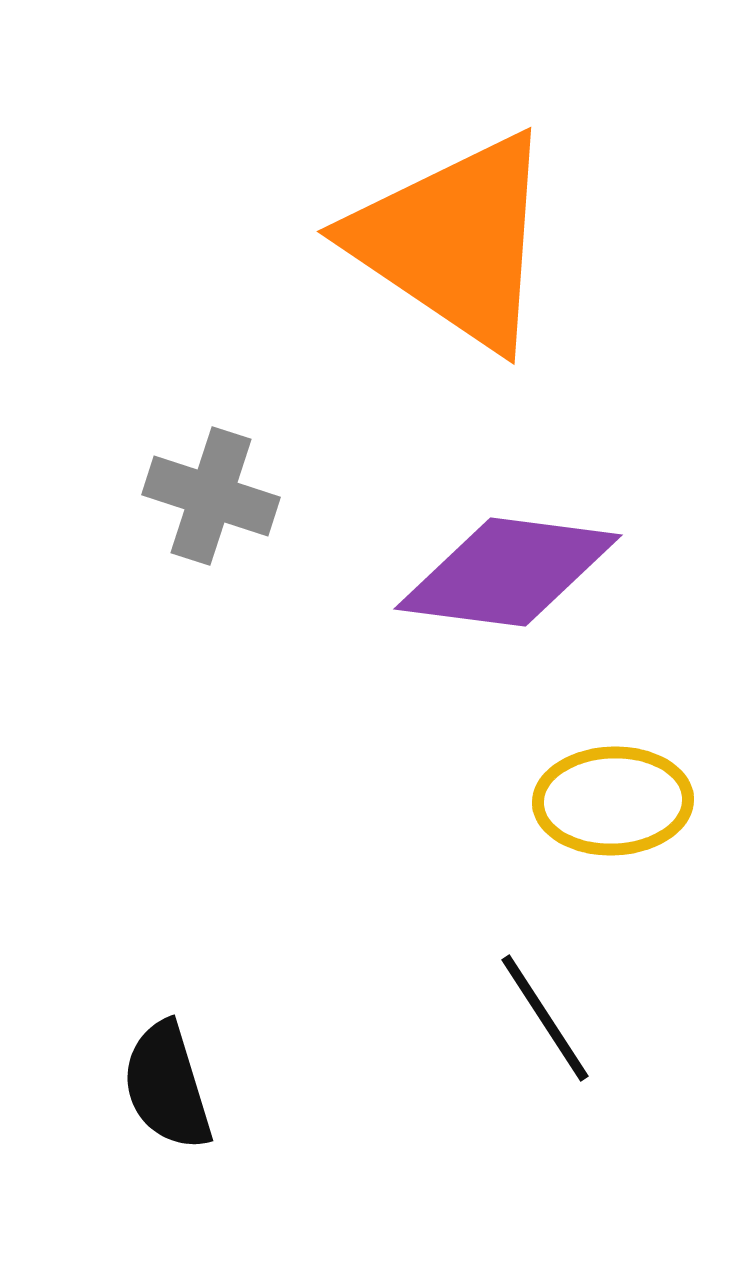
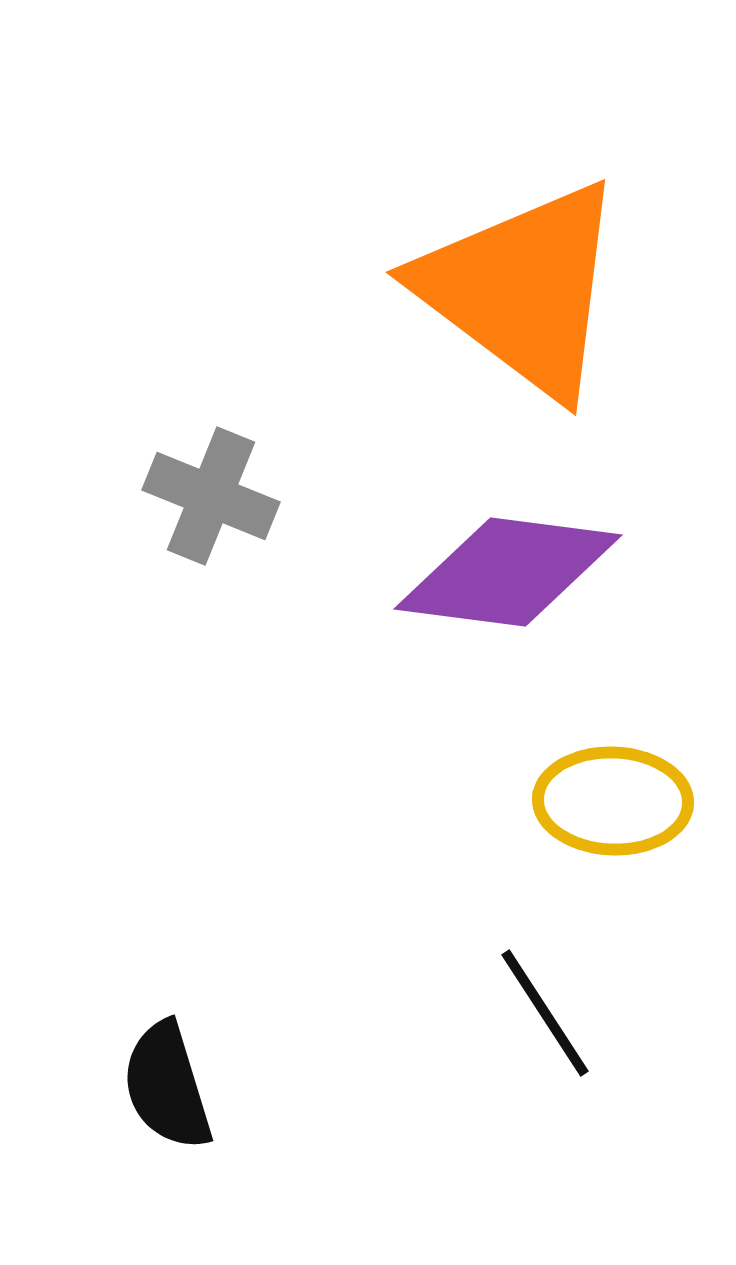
orange triangle: moved 68 px right, 48 px down; rotated 3 degrees clockwise
gray cross: rotated 4 degrees clockwise
yellow ellipse: rotated 4 degrees clockwise
black line: moved 5 px up
